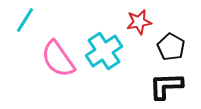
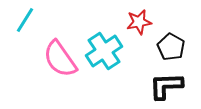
pink semicircle: moved 2 px right
